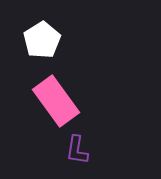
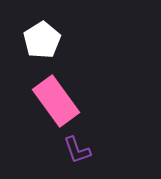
purple L-shape: rotated 28 degrees counterclockwise
